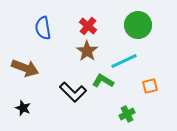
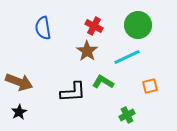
red cross: moved 6 px right; rotated 12 degrees counterclockwise
cyan line: moved 3 px right, 4 px up
brown arrow: moved 6 px left, 14 px down
green L-shape: moved 1 px down
black L-shape: rotated 48 degrees counterclockwise
black star: moved 4 px left, 4 px down; rotated 21 degrees clockwise
green cross: moved 1 px down
